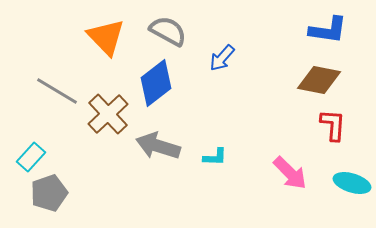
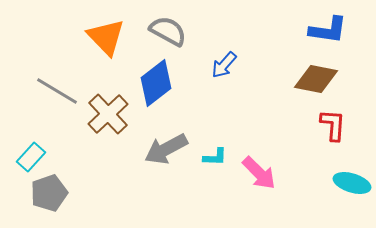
blue arrow: moved 2 px right, 7 px down
brown diamond: moved 3 px left, 1 px up
gray arrow: moved 8 px right, 3 px down; rotated 45 degrees counterclockwise
pink arrow: moved 31 px left
